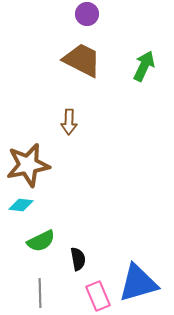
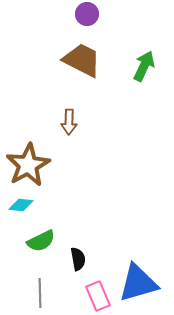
brown star: rotated 18 degrees counterclockwise
